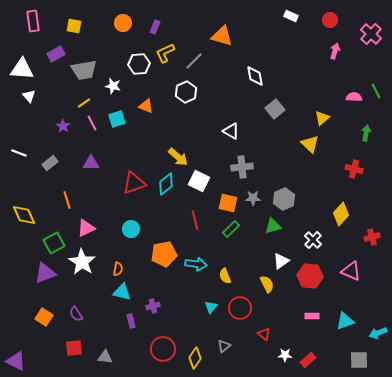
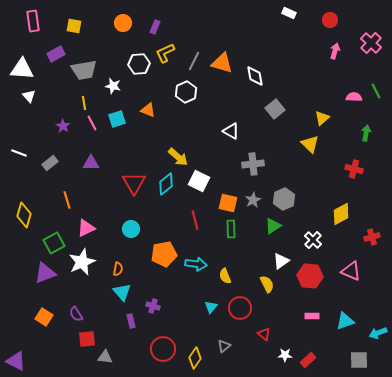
white rectangle at (291, 16): moved 2 px left, 3 px up
pink cross at (371, 34): moved 9 px down
orange triangle at (222, 36): moved 27 px down
gray line at (194, 61): rotated 18 degrees counterclockwise
yellow line at (84, 103): rotated 64 degrees counterclockwise
orange triangle at (146, 106): moved 2 px right, 4 px down
gray cross at (242, 167): moved 11 px right, 3 px up
red triangle at (134, 183): rotated 40 degrees counterclockwise
gray star at (253, 198): moved 2 px down; rotated 28 degrees counterclockwise
yellow diamond at (341, 214): rotated 20 degrees clockwise
yellow diamond at (24, 215): rotated 40 degrees clockwise
green triangle at (273, 226): rotated 18 degrees counterclockwise
green rectangle at (231, 229): rotated 48 degrees counterclockwise
white star at (82, 262): rotated 16 degrees clockwise
cyan triangle at (122, 292): rotated 36 degrees clockwise
purple cross at (153, 306): rotated 32 degrees clockwise
red square at (74, 348): moved 13 px right, 9 px up
